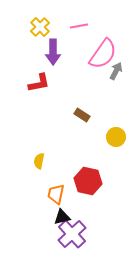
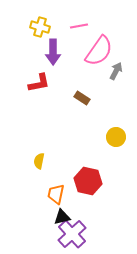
yellow cross: rotated 30 degrees counterclockwise
pink semicircle: moved 4 px left, 3 px up
brown rectangle: moved 17 px up
